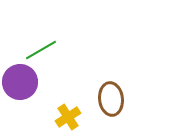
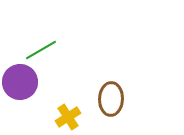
brown ellipse: rotated 8 degrees clockwise
